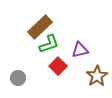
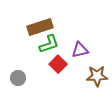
brown rectangle: rotated 25 degrees clockwise
red square: moved 2 px up
brown star: rotated 30 degrees clockwise
